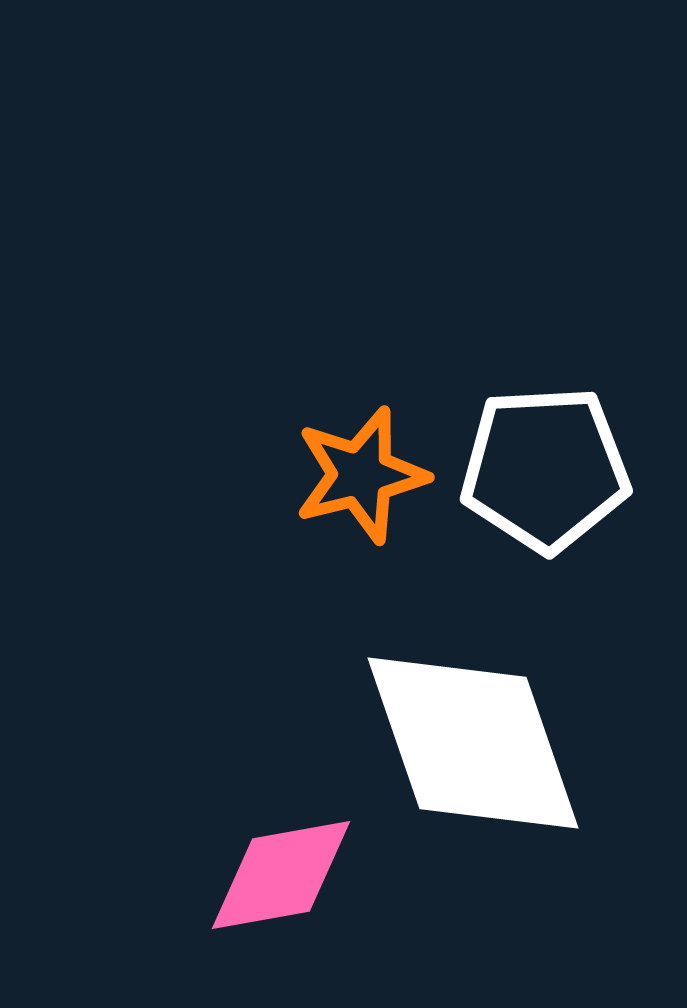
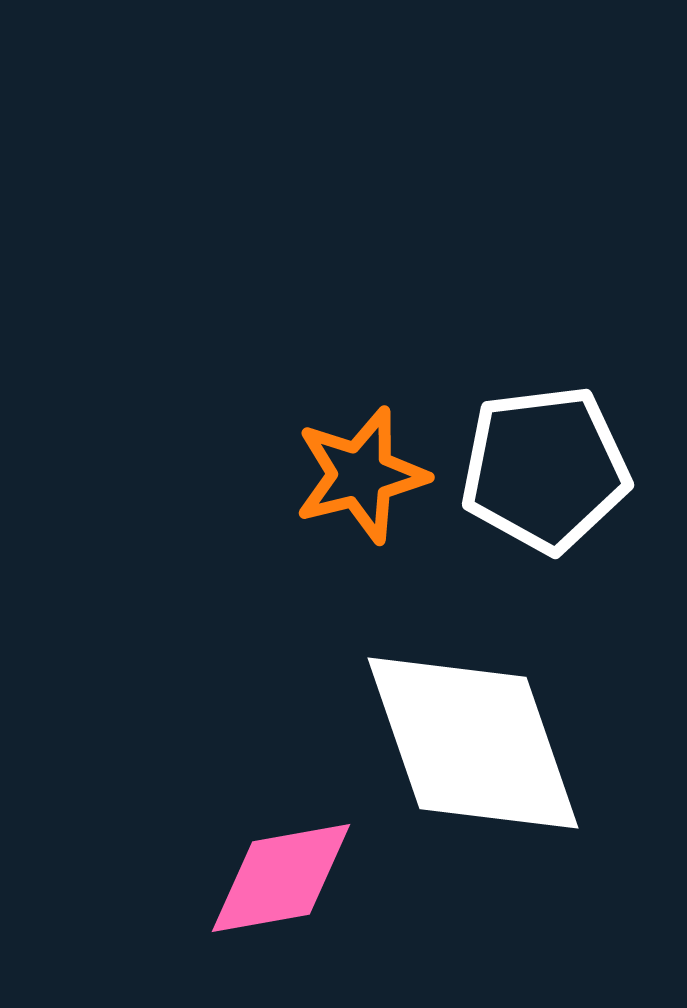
white pentagon: rotated 4 degrees counterclockwise
pink diamond: moved 3 px down
